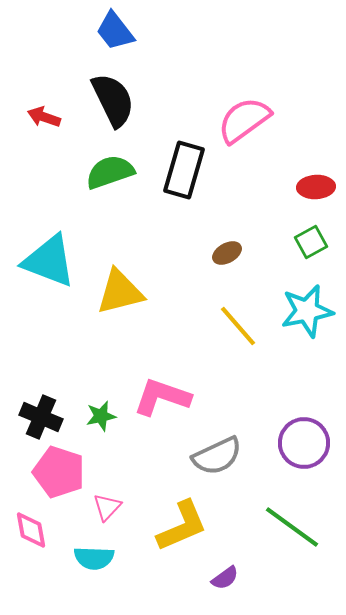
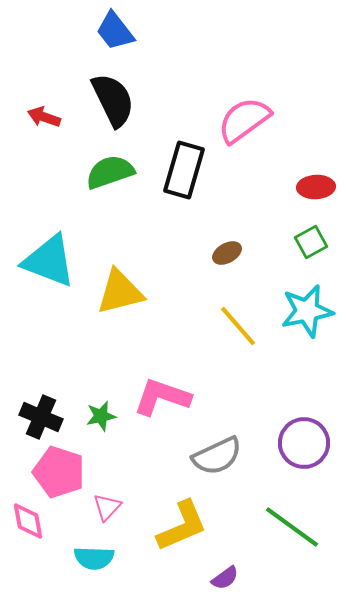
pink diamond: moved 3 px left, 9 px up
